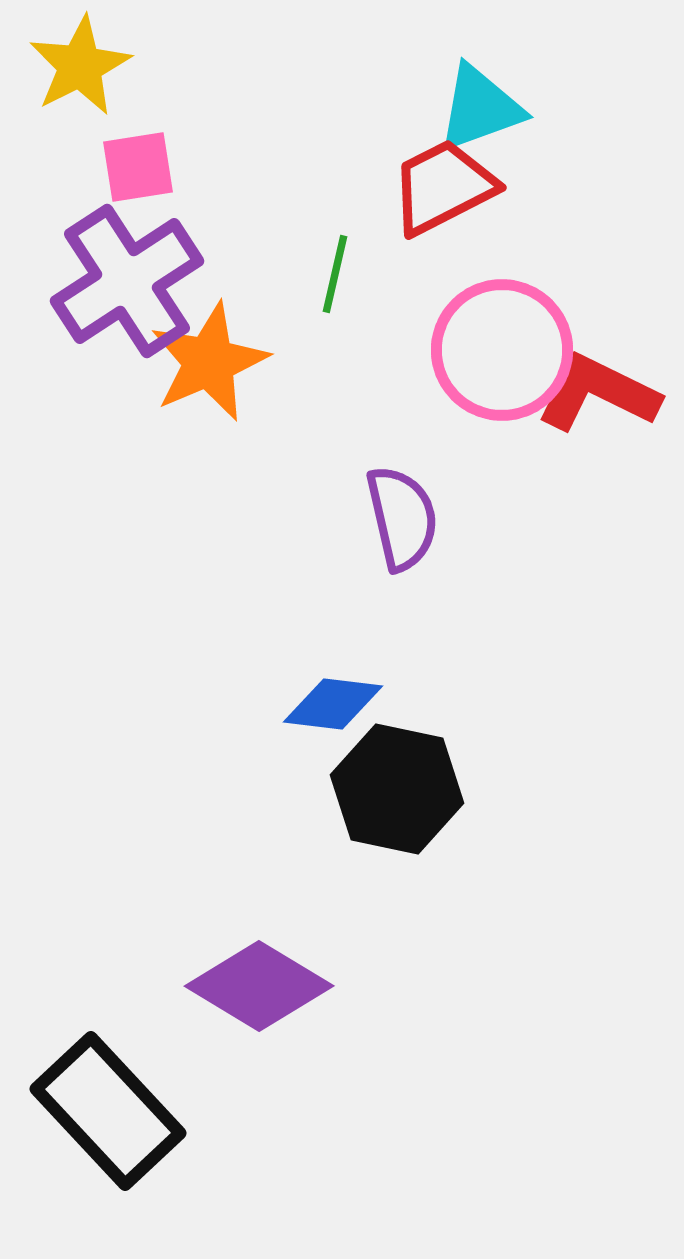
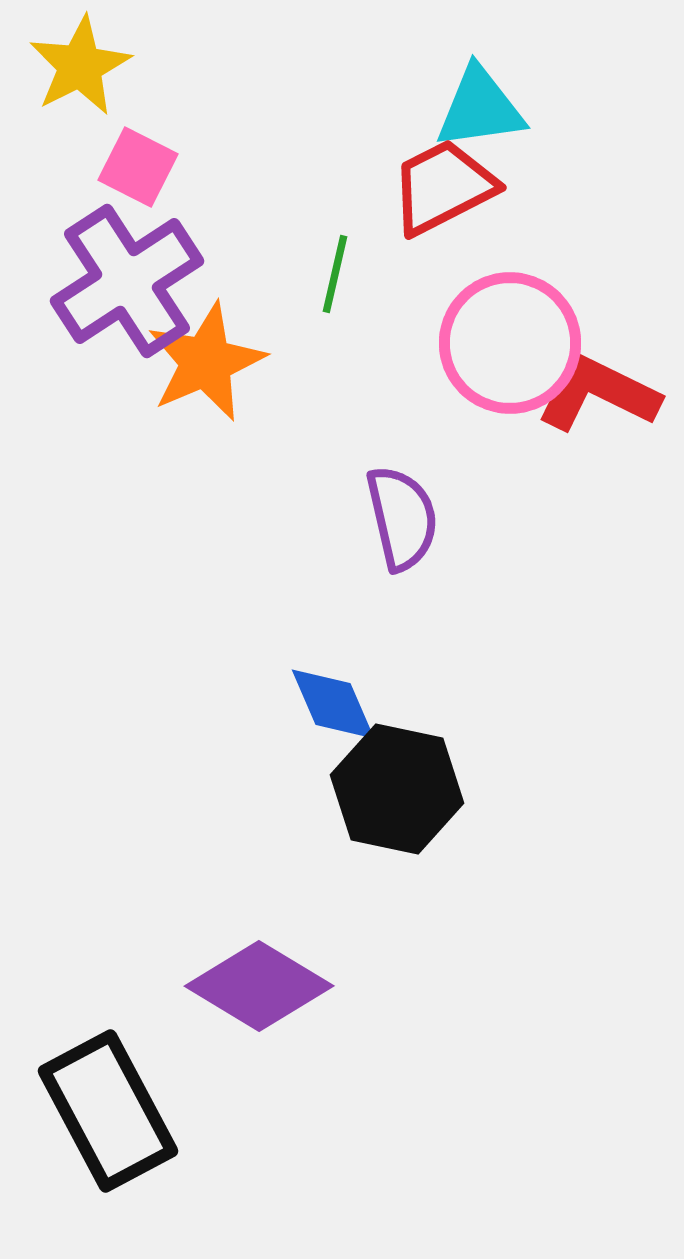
cyan triangle: rotated 12 degrees clockwise
pink square: rotated 36 degrees clockwise
pink circle: moved 8 px right, 7 px up
orange star: moved 3 px left
blue diamond: rotated 60 degrees clockwise
black rectangle: rotated 15 degrees clockwise
